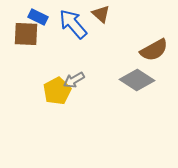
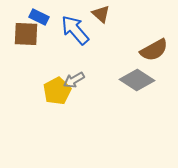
blue rectangle: moved 1 px right
blue arrow: moved 2 px right, 6 px down
